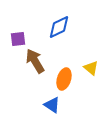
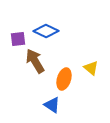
blue diamond: moved 13 px left, 4 px down; rotated 50 degrees clockwise
